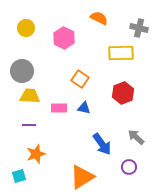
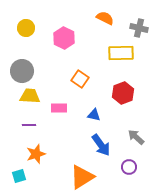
orange semicircle: moved 6 px right
blue triangle: moved 10 px right, 7 px down
blue arrow: moved 1 px left, 1 px down
